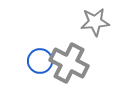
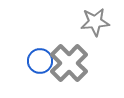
gray cross: rotated 18 degrees clockwise
